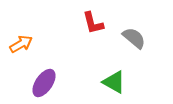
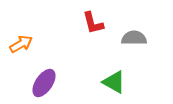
gray semicircle: rotated 40 degrees counterclockwise
